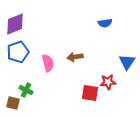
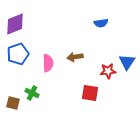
blue semicircle: moved 4 px left
blue pentagon: moved 2 px down
pink semicircle: rotated 12 degrees clockwise
red star: moved 11 px up
green cross: moved 6 px right, 3 px down
